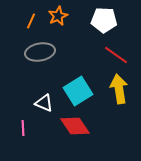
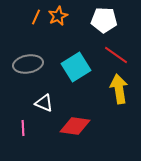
orange line: moved 5 px right, 4 px up
gray ellipse: moved 12 px left, 12 px down
cyan square: moved 2 px left, 24 px up
red diamond: rotated 48 degrees counterclockwise
